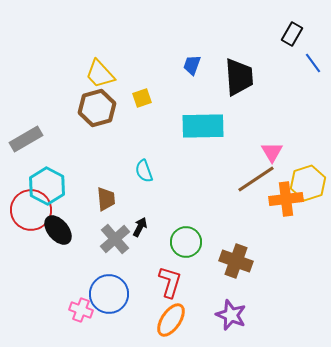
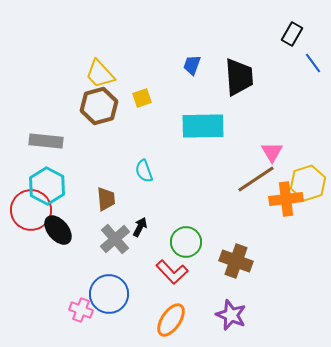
brown hexagon: moved 2 px right, 2 px up
gray rectangle: moved 20 px right, 2 px down; rotated 36 degrees clockwise
red L-shape: moved 2 px right, 10 px up; rotated 120 degrees clockwise
